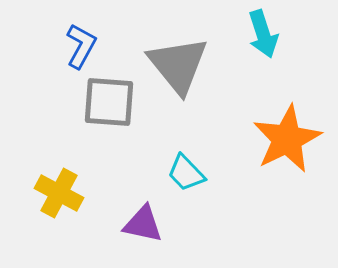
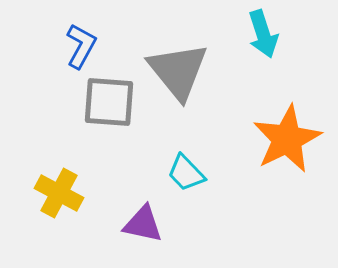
gray triangle: moved 6 px down
